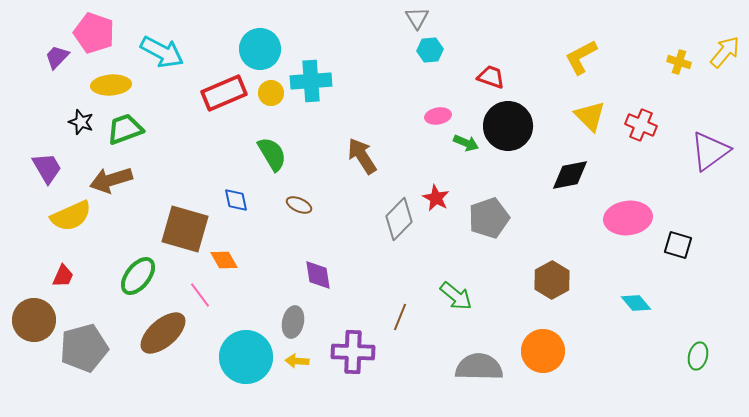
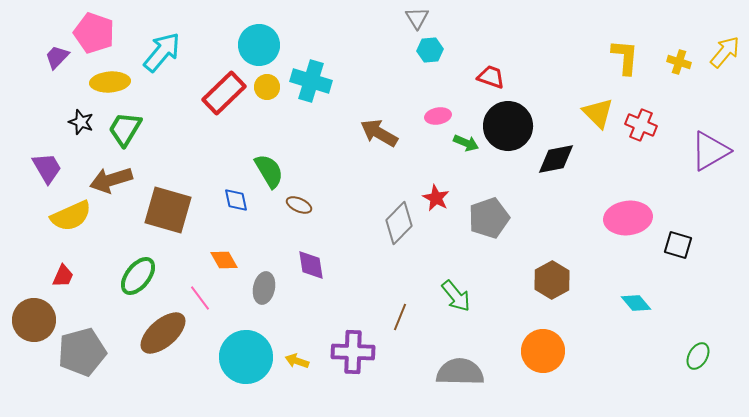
cyan circle at (260, 49): moved 1 px left, 4 px up
cyan arrow at (162, 52): rotated 78 degrees counterclockwise
yellow L-shape at (581, 57): moved 44 px right; rotated 123 degrees clockwise
cyan cross at (311, 81): rotated 21 degrees clockwise
yellow ellipse at (111, 85): moved 1 px left, 3 px up
red rectangle at (224, 93): rotated 21 degrees counterclockwise
yellow circle at (271, 93): moved 4 px left, 6 px up
yellow triangle at (590, 116): moved 8 px right, 3 px up
green trapezoid at (125, 129): rotated 39 degrees counterclockwise
purple triangle at (710, 151): rotated 6 degrees clockwise
green semicircle at (272, 154): moved 3 px left, 17 px down
brown arrow at (362, 156): moved 17 px right, 23 px up; rotated 27 degrees counterclockwise
black diamond at (570, 175): moved 14 px left, 16 px up
gray diamond at (399, 219): moved 4 px down
brown square at (185, 229): moved 17 px left, 19 px up
purple diamond at (318, 275): moved 7 px left, 10 px up
pink line at (200, 295): moved 3 px down
green arrow at (456, 296): rotated 12 degrees clockwise
gray ellipse at (293, 322): moved 29 px left, 34 px up
gray pentagon at (84, 348): moved 2 px left, 4 px down
green ellipse at (698, 356): rotated 16 degrees clockwise
yellow arrow at (297, 361): rotated 15 degrees clockwise
gray semicircle at (479, 367): moved 19 px left, 5 px down
